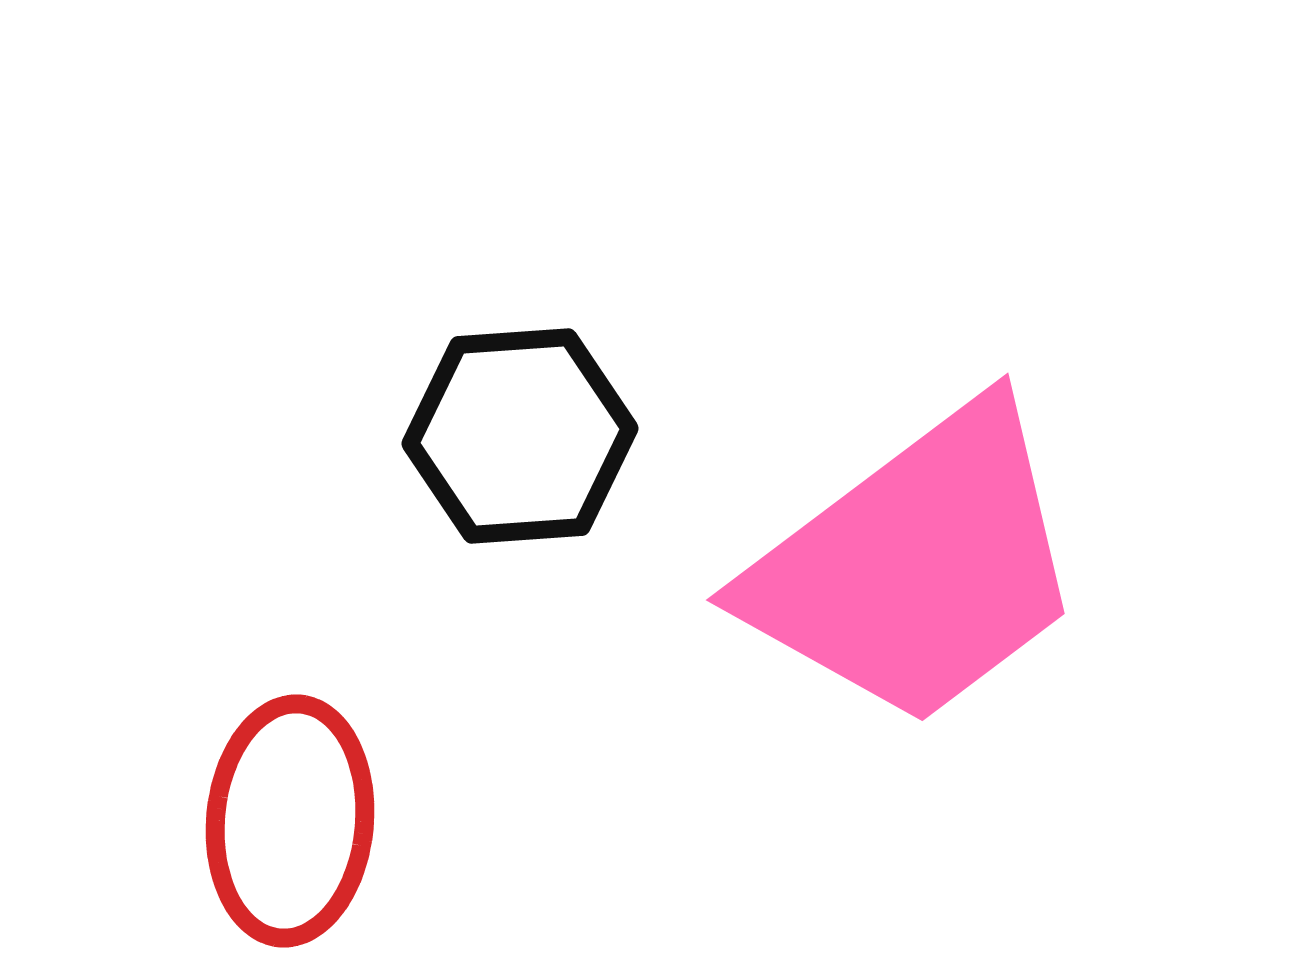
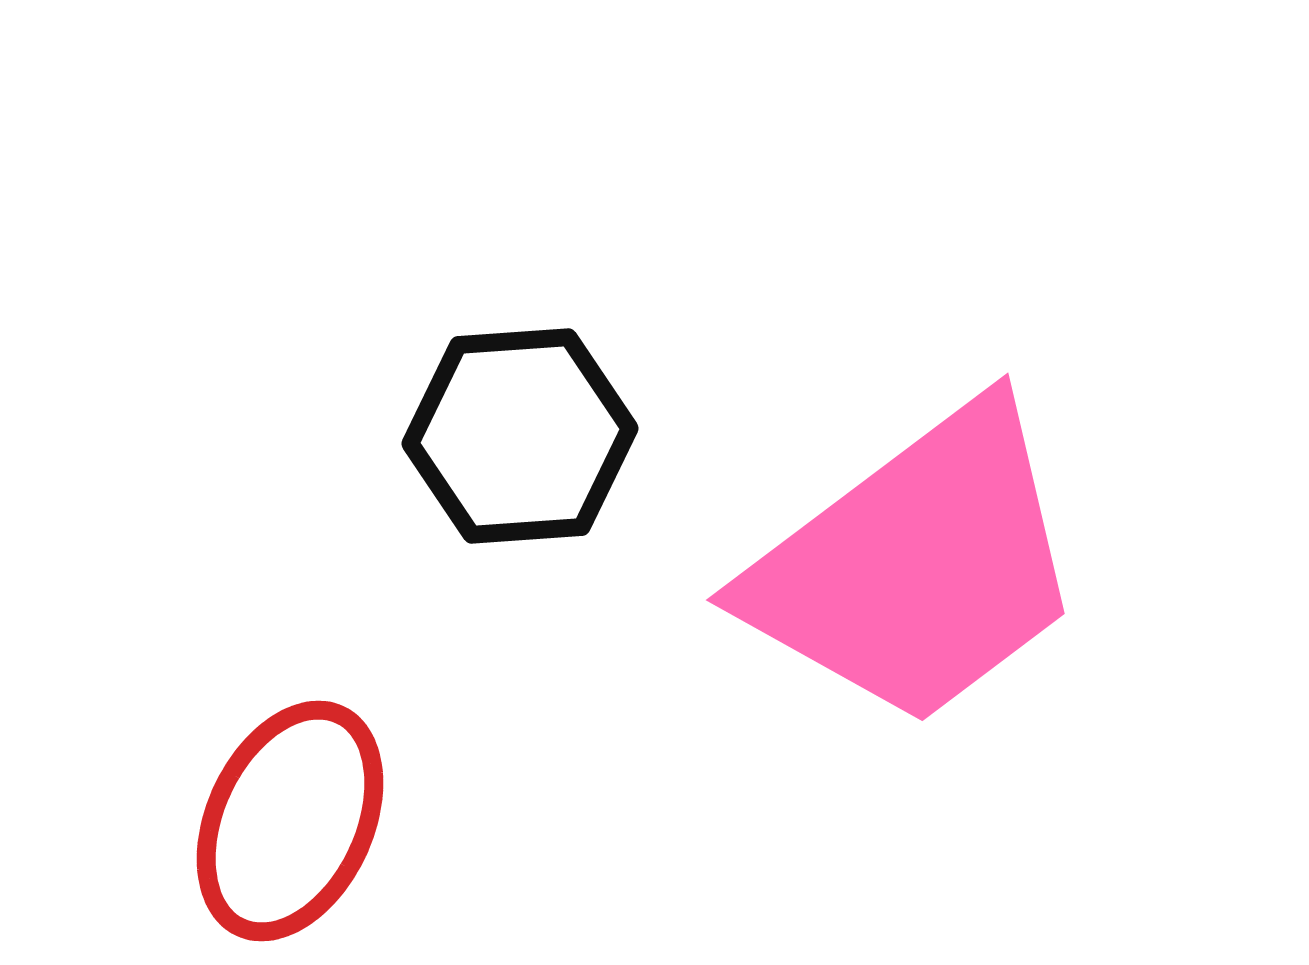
red ellipse: rotated 20 degrees clockwise
